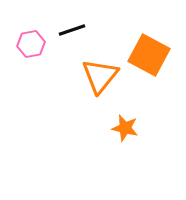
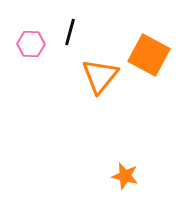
black line: moved 2 px left, 2 px down; rotated 56 degrees counterclockwise
pink hexagon: rotated 12 degrees clockwise
orange star: moved 48 px down
